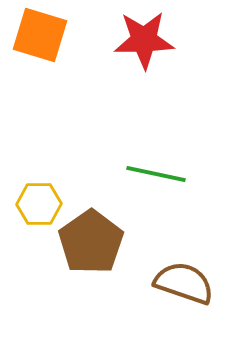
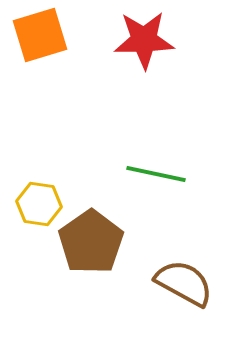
orange square: rotated 34 degrees counterclockwise
yellow hexagon: rotated 9 degrees clockwise
brown semicircle: rotated 10 degrees clockwise
